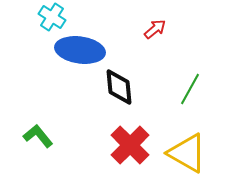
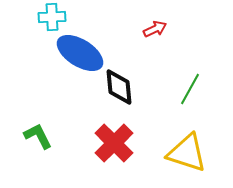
cyan cross: rotated 36 degrees counterclockwise
red arrow: rotated 15 degrees clockwise
blue ellipse: moved 3 px down; rotated 24 degrees clockwise
green L-shape: rotated 12 degrees clockwise
red cross: moved 16 px left, 2 px up
yellow triangle: rotated 12 degrees counterclockwise
